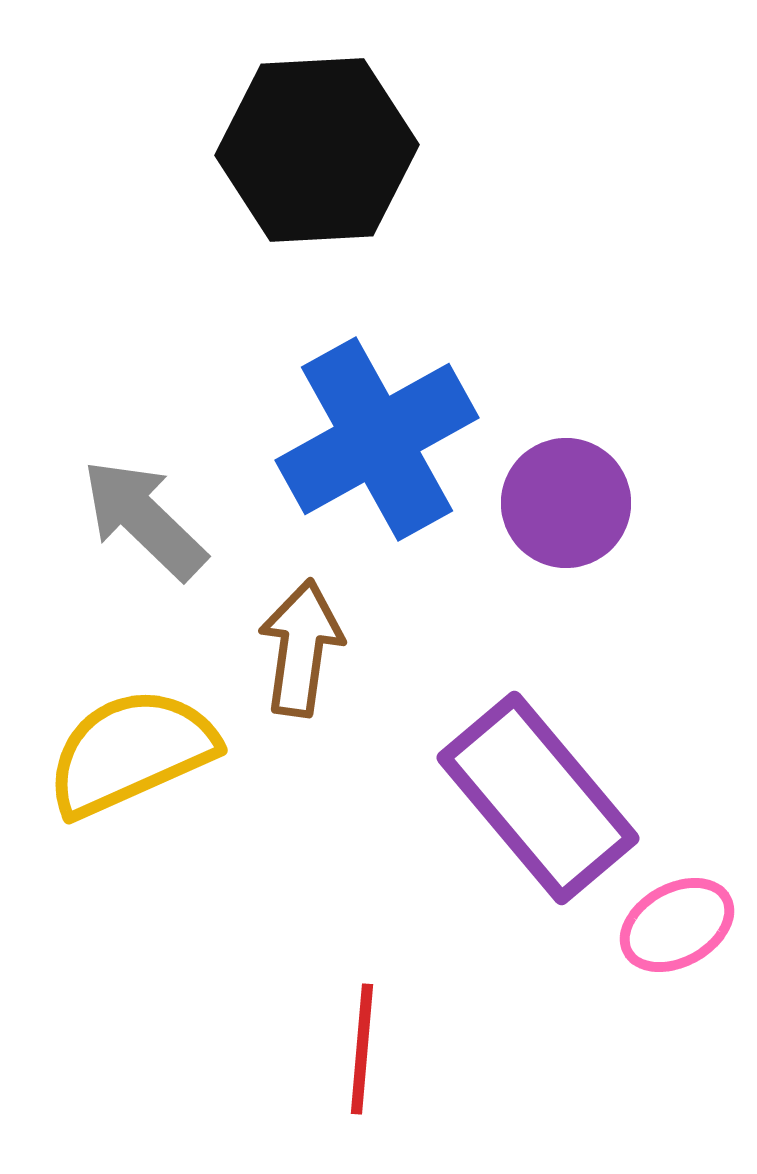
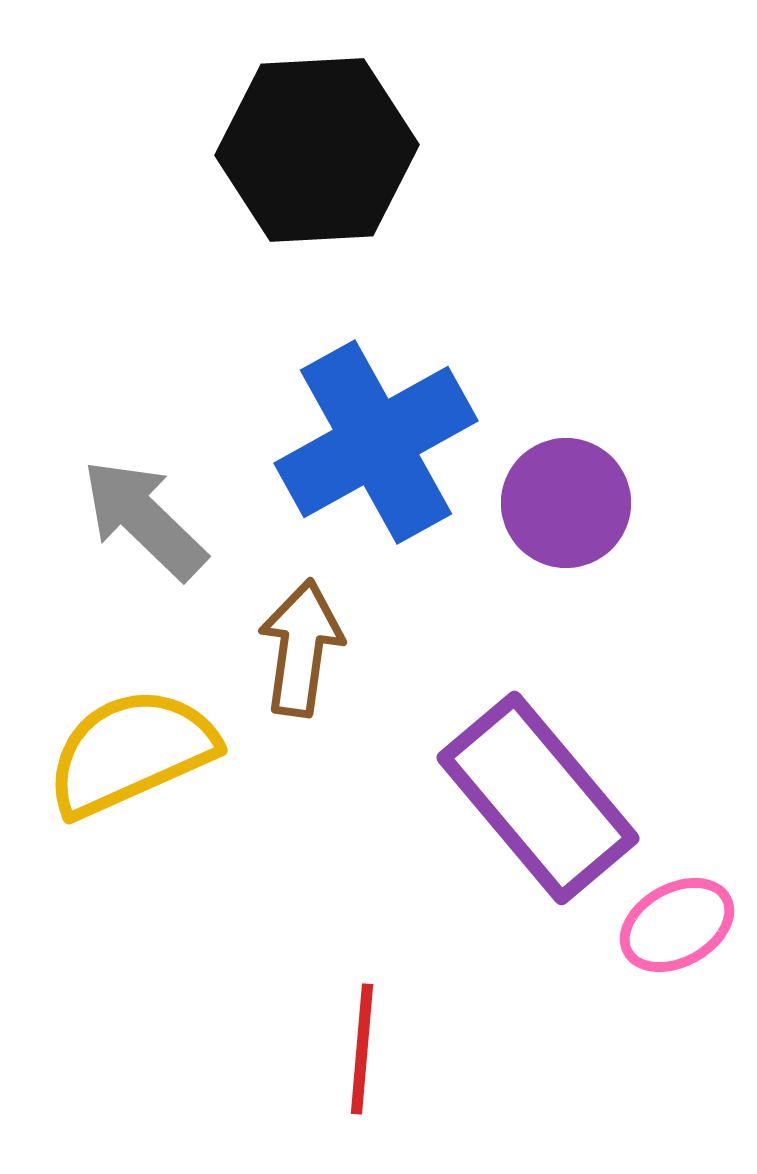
blue cross: moved 1 px left, 3 px down
